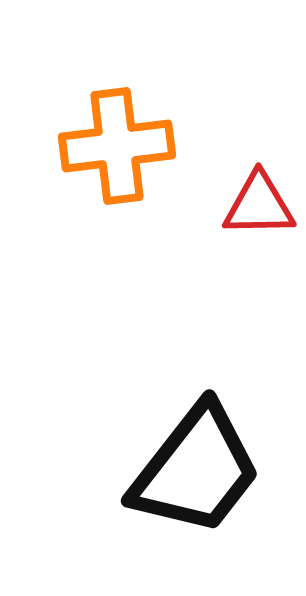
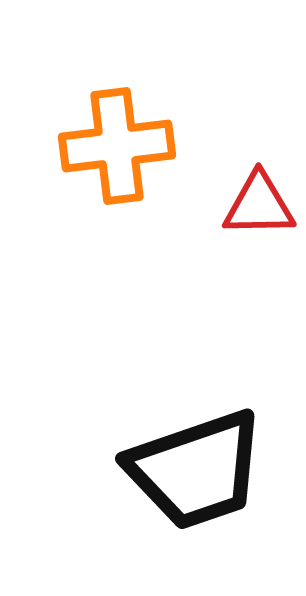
black trapezoid: rotated 33 degrees clockwise
